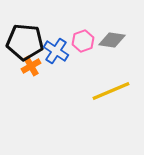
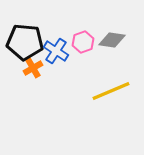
pink hexagon: moved 1 px down
orange cross: moved 2 px right, 2 px down
